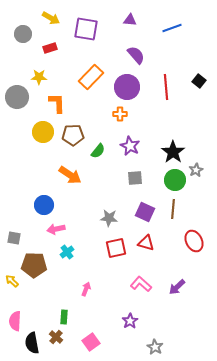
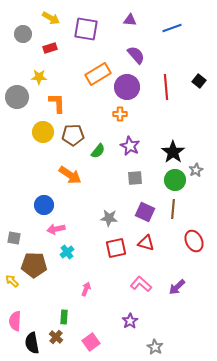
orange rectangle at (91, 77): moved 7 px right, 3 px up; rotated 15 degrees clockwise
